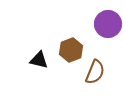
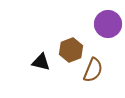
black triangle: moved 2 px right, 2 px down
brown semicircle: moved 2 px left, 2 px up
